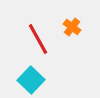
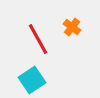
cyan square: moved 1 px right; rotated 12 degrees clockwise
